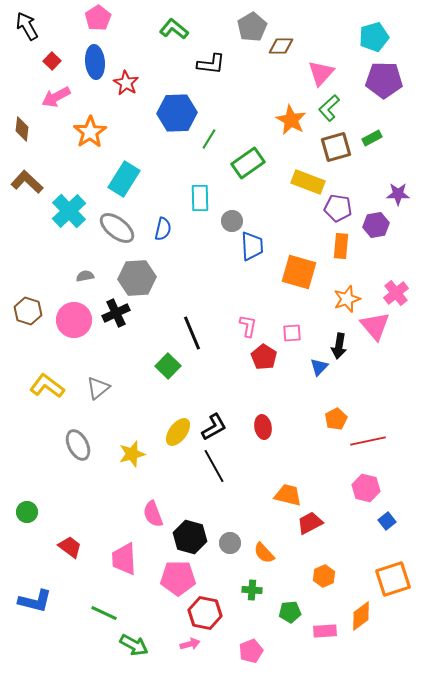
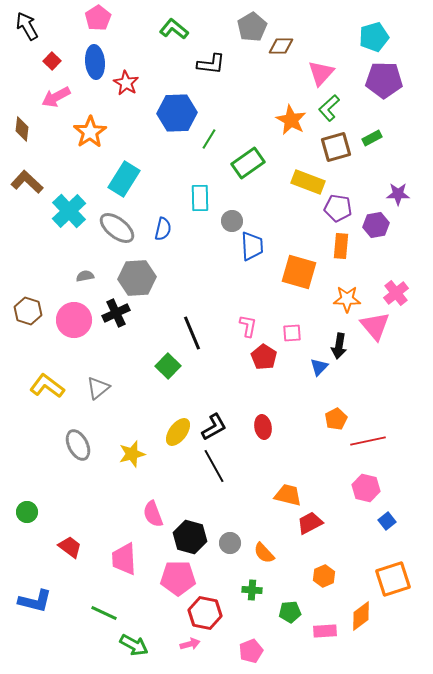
orange star at (347, 299): rotated 20 degrees clockwise
